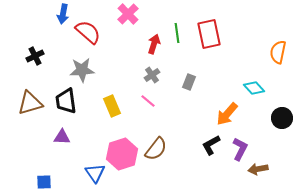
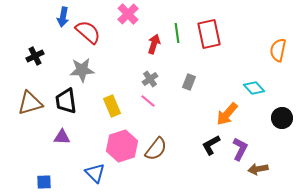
blue arrow: moved 3 px down
orange semicircle: moved 2 px up
gray cross: moved 2 px left, 4 px down
pink hexagon: moved 8 px up
blue triangle: rotated 10 degrees counterclockwise
